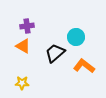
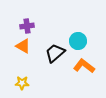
cyan circle: moved 2 px right, 4 px down
